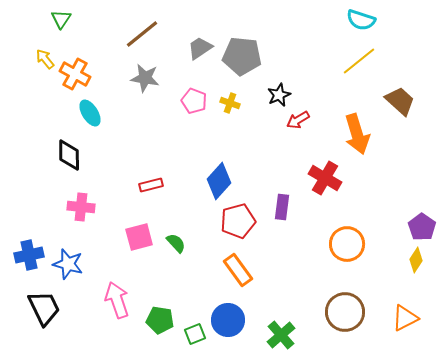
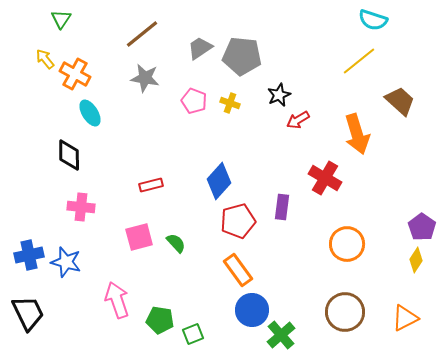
cyan semicircle: moved 12 px right
blue star: moved 2 px left, 2 px up
black trapezoid: moved 16 px left, 5 px down
blue circle: moved 24 px right, 10 px up
green square: moved 2 px left
